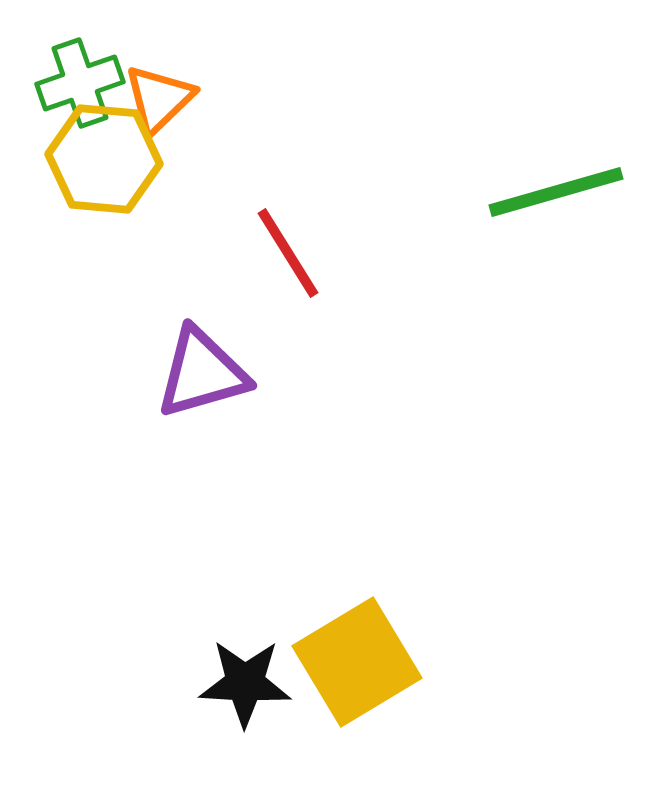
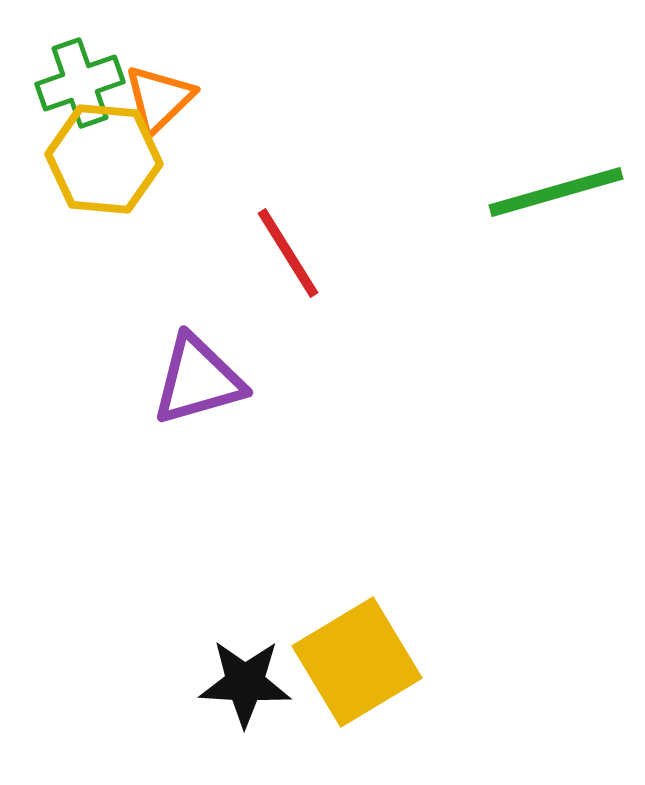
purple triangle: moved 4 px left, 7 px down
